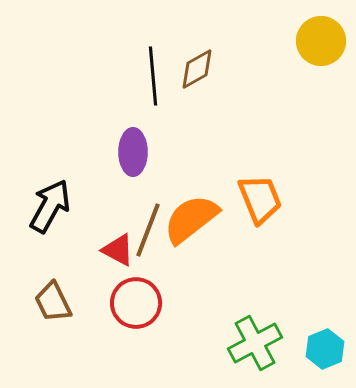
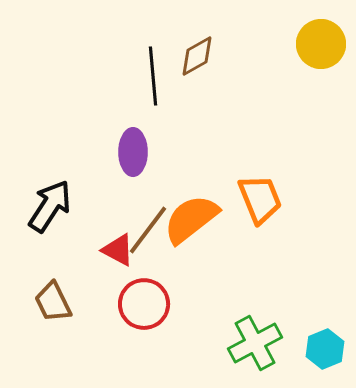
yellow circle: moved 3 px down
brown diamond: moved 13 px up
black arrow: rotated 4 degrees clockwise
brown line: rotated 16 degrees clockwise
red circle: moved 8 px right, 1 px down
